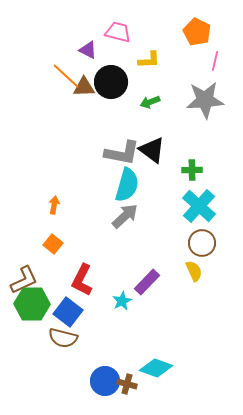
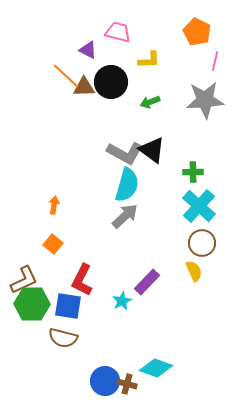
gray L-shape: moved 3 px right; rotated 18 degrees clockwise
green cross: moved 1 px right, 2 px down
blue square: moved 6 px up; rotated 28 degrees counterclockwise
